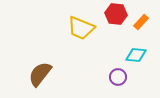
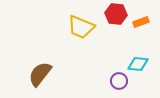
orange rectangle: rotated 28 degrees clockwise
yellow trapezoid: moved 1 px up
cyan diamond: moved 2 px right, 9 px down
purple circle: moved 1 px right, 4 px down
